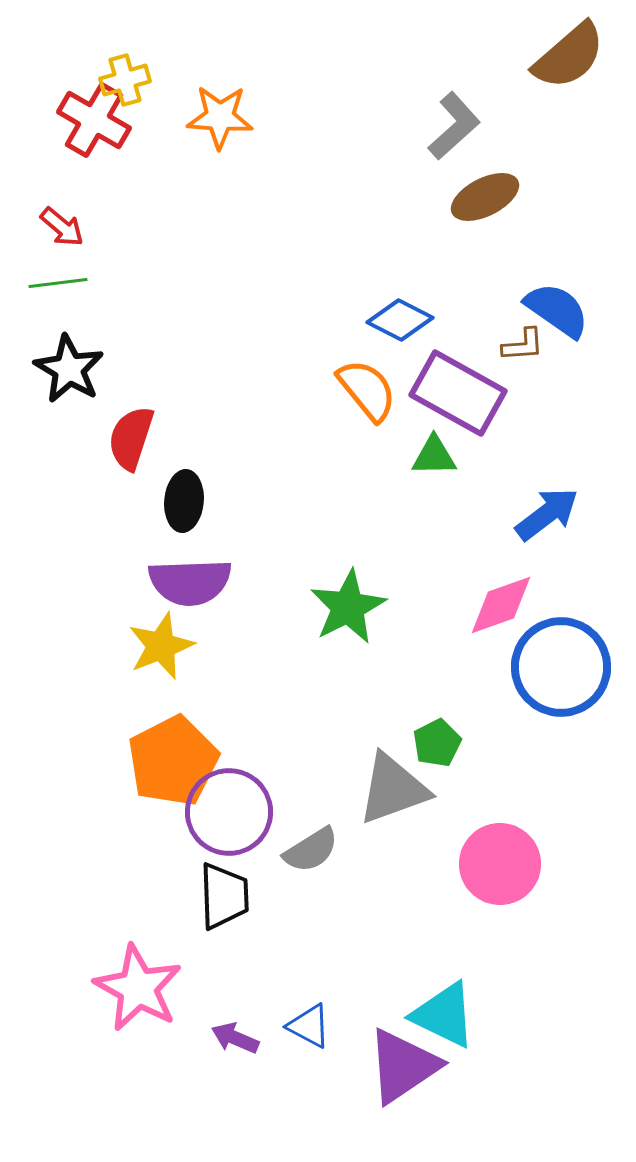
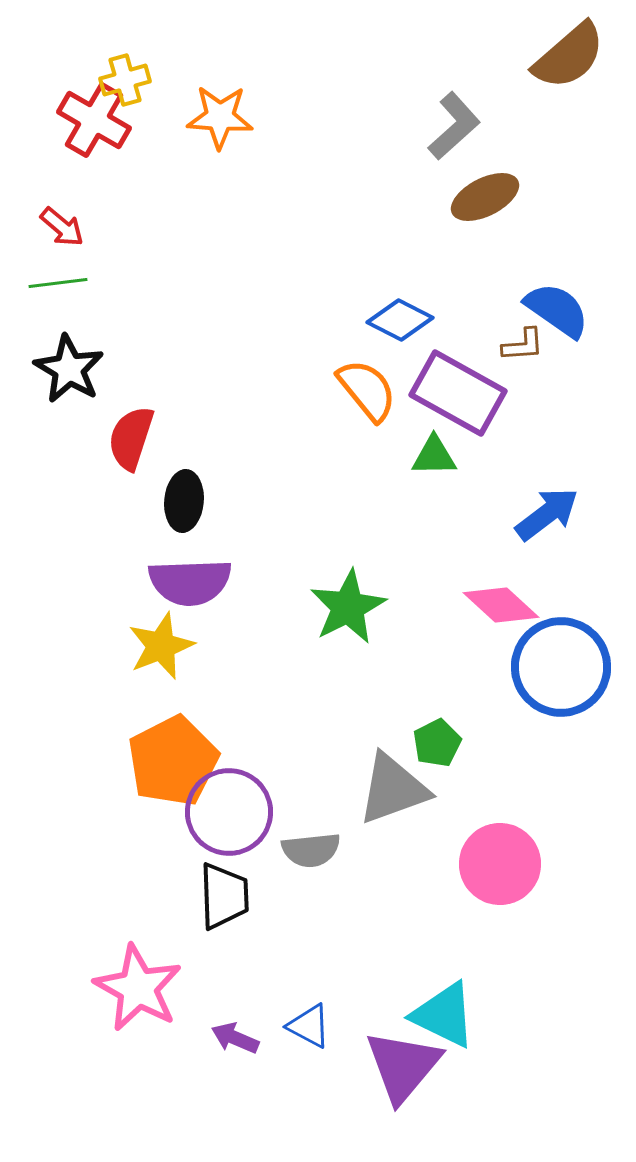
pink diamond: rotated 62 degrees clockwise
gray semicircle: rotated 26 degrees clockwise
purple triangle: rotated 16 degrees counterclockwise
